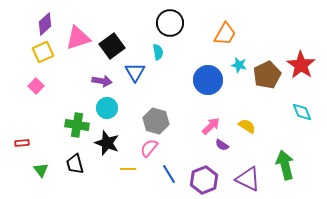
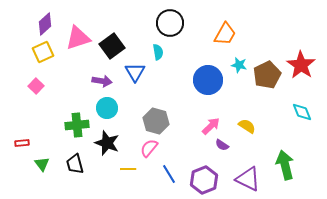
green cross: rotated 15 degrees counterclockwise
green triangle: moved 1 px right, 6 px up
